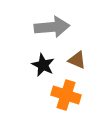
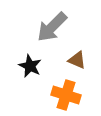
gray arrow: rotated 140 degrees clockwise
black star: moved 13 px left, 1 px down
